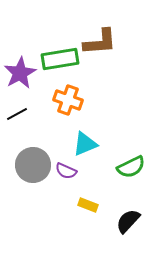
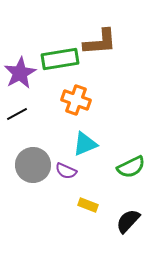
orange cross: moved 8 px right
